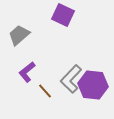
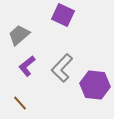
purple L-shape: moved 6 px up
gray L-shape: moved 9 px left, 11 px up
purple hexagon: moved 2 px right
brown line: moved 25 px left, 12 px down
